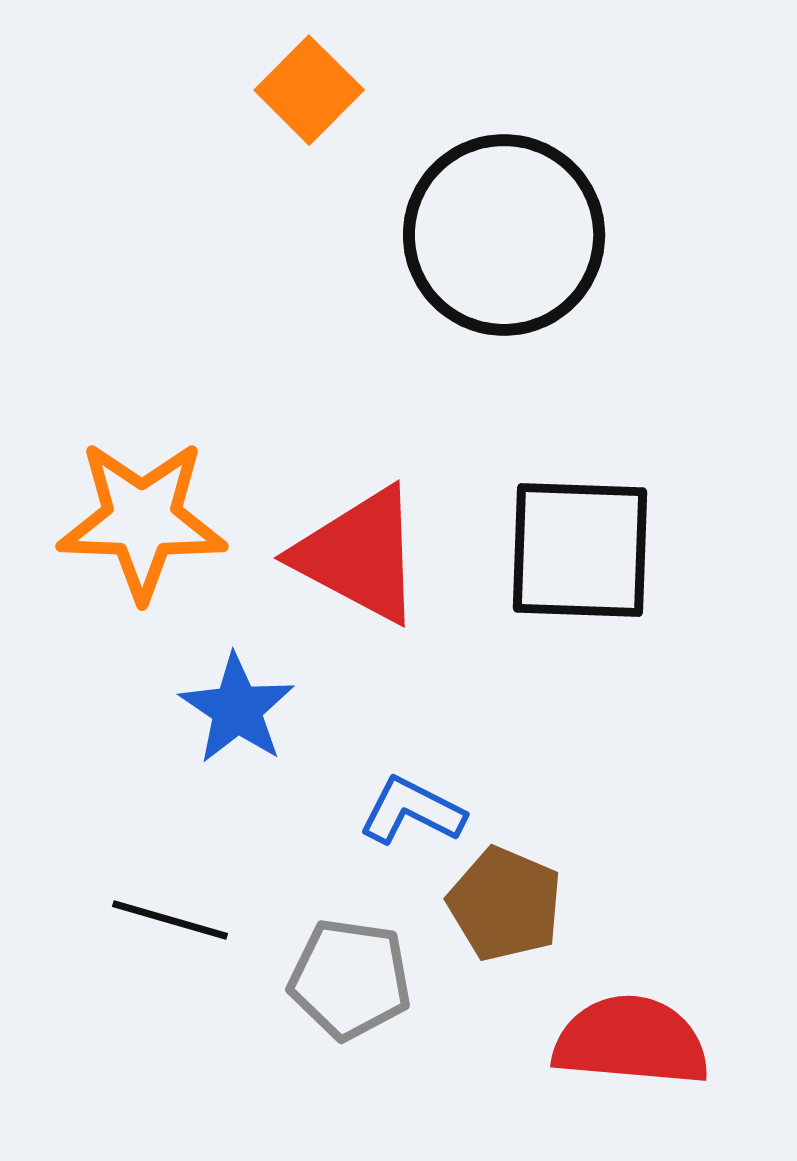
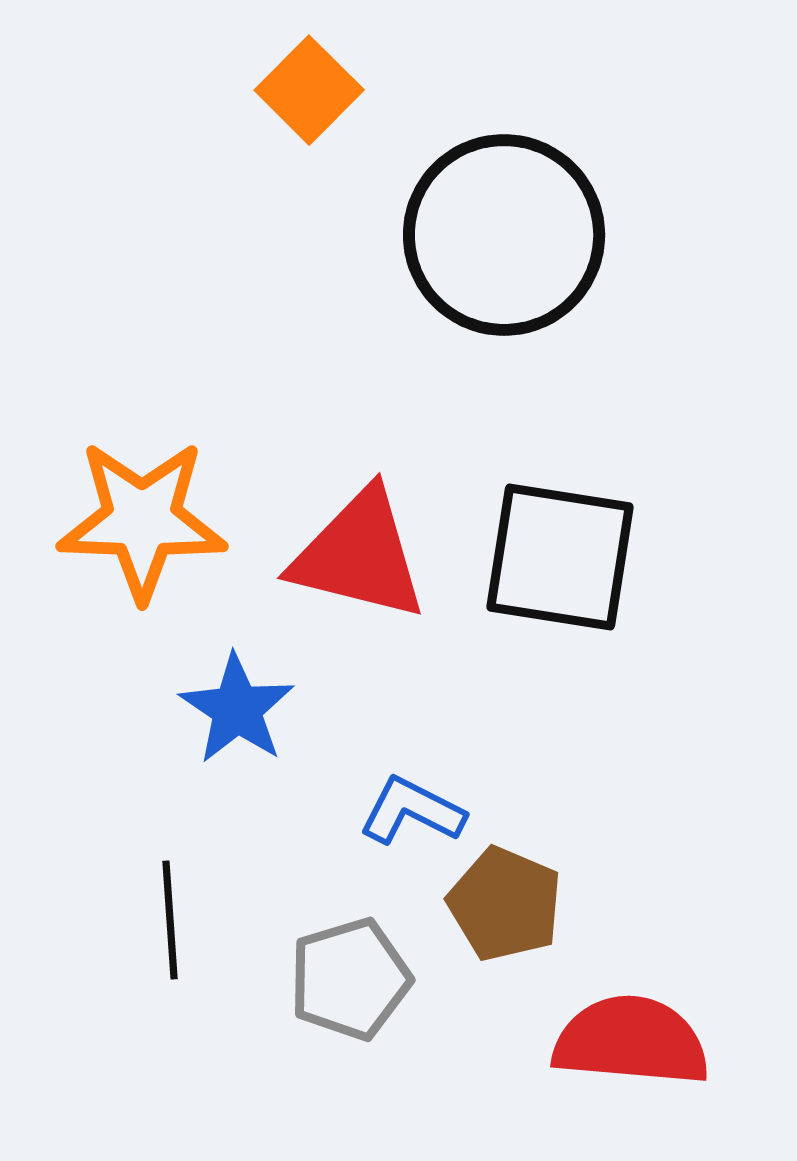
black square: moved 20 px left, 7 px down; rotated 7 degrees clockwise
red triangle: rotated 14 degrees counterclockwise
black line: rotated 70 degrees clockwise
gray pentagon: rotated 25 degrees counterclockwise
